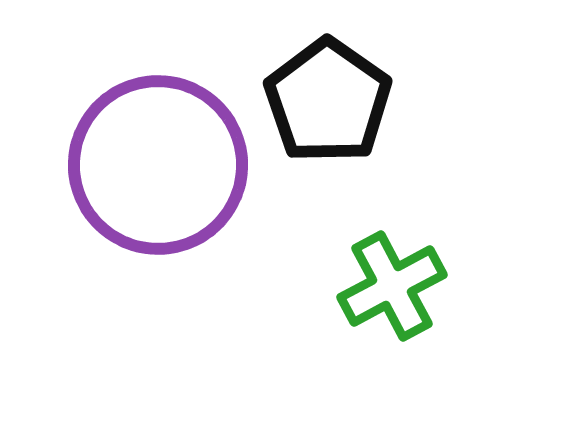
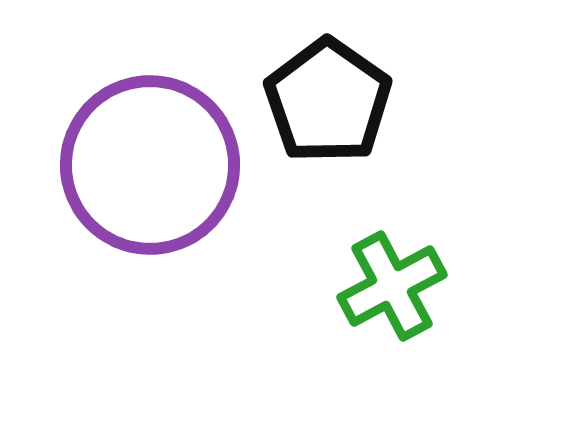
purple circle: moved 8 px left
